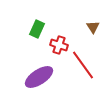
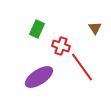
brown triangle: moved 2 px right, 1 px down
red cross: moved 2 px right, 1 px down
red line: moved 1 px left, 2 px down
